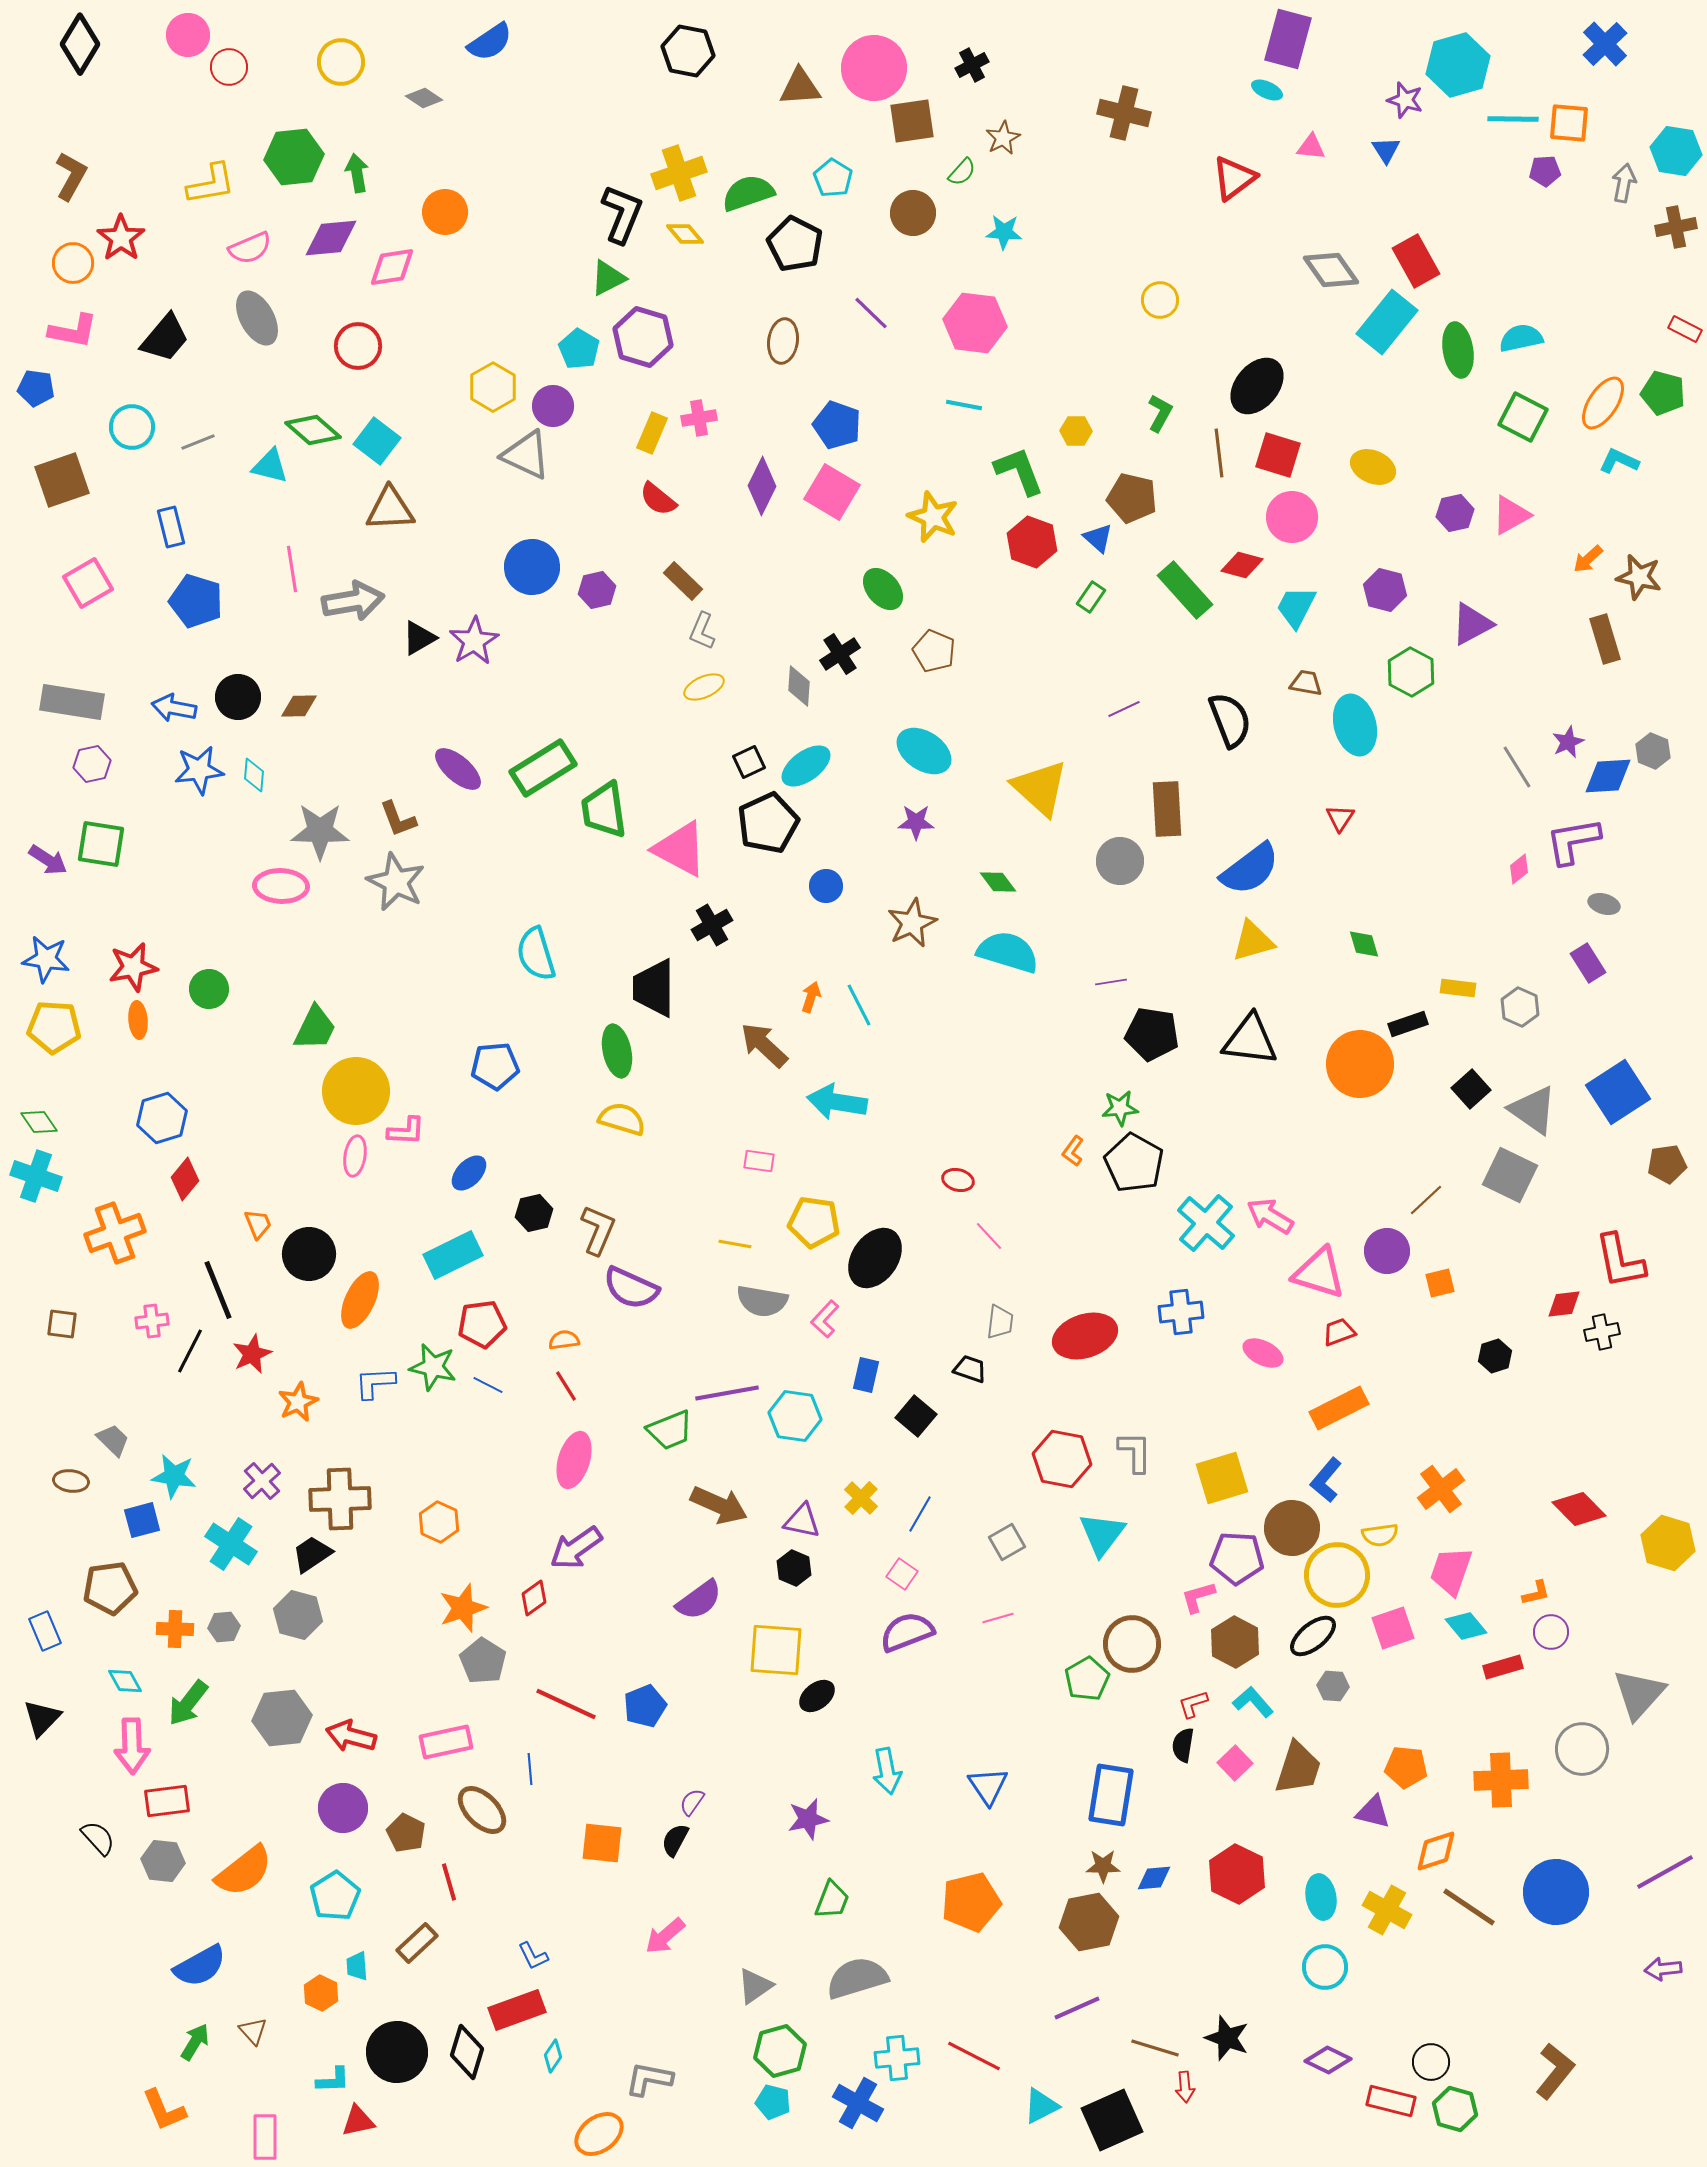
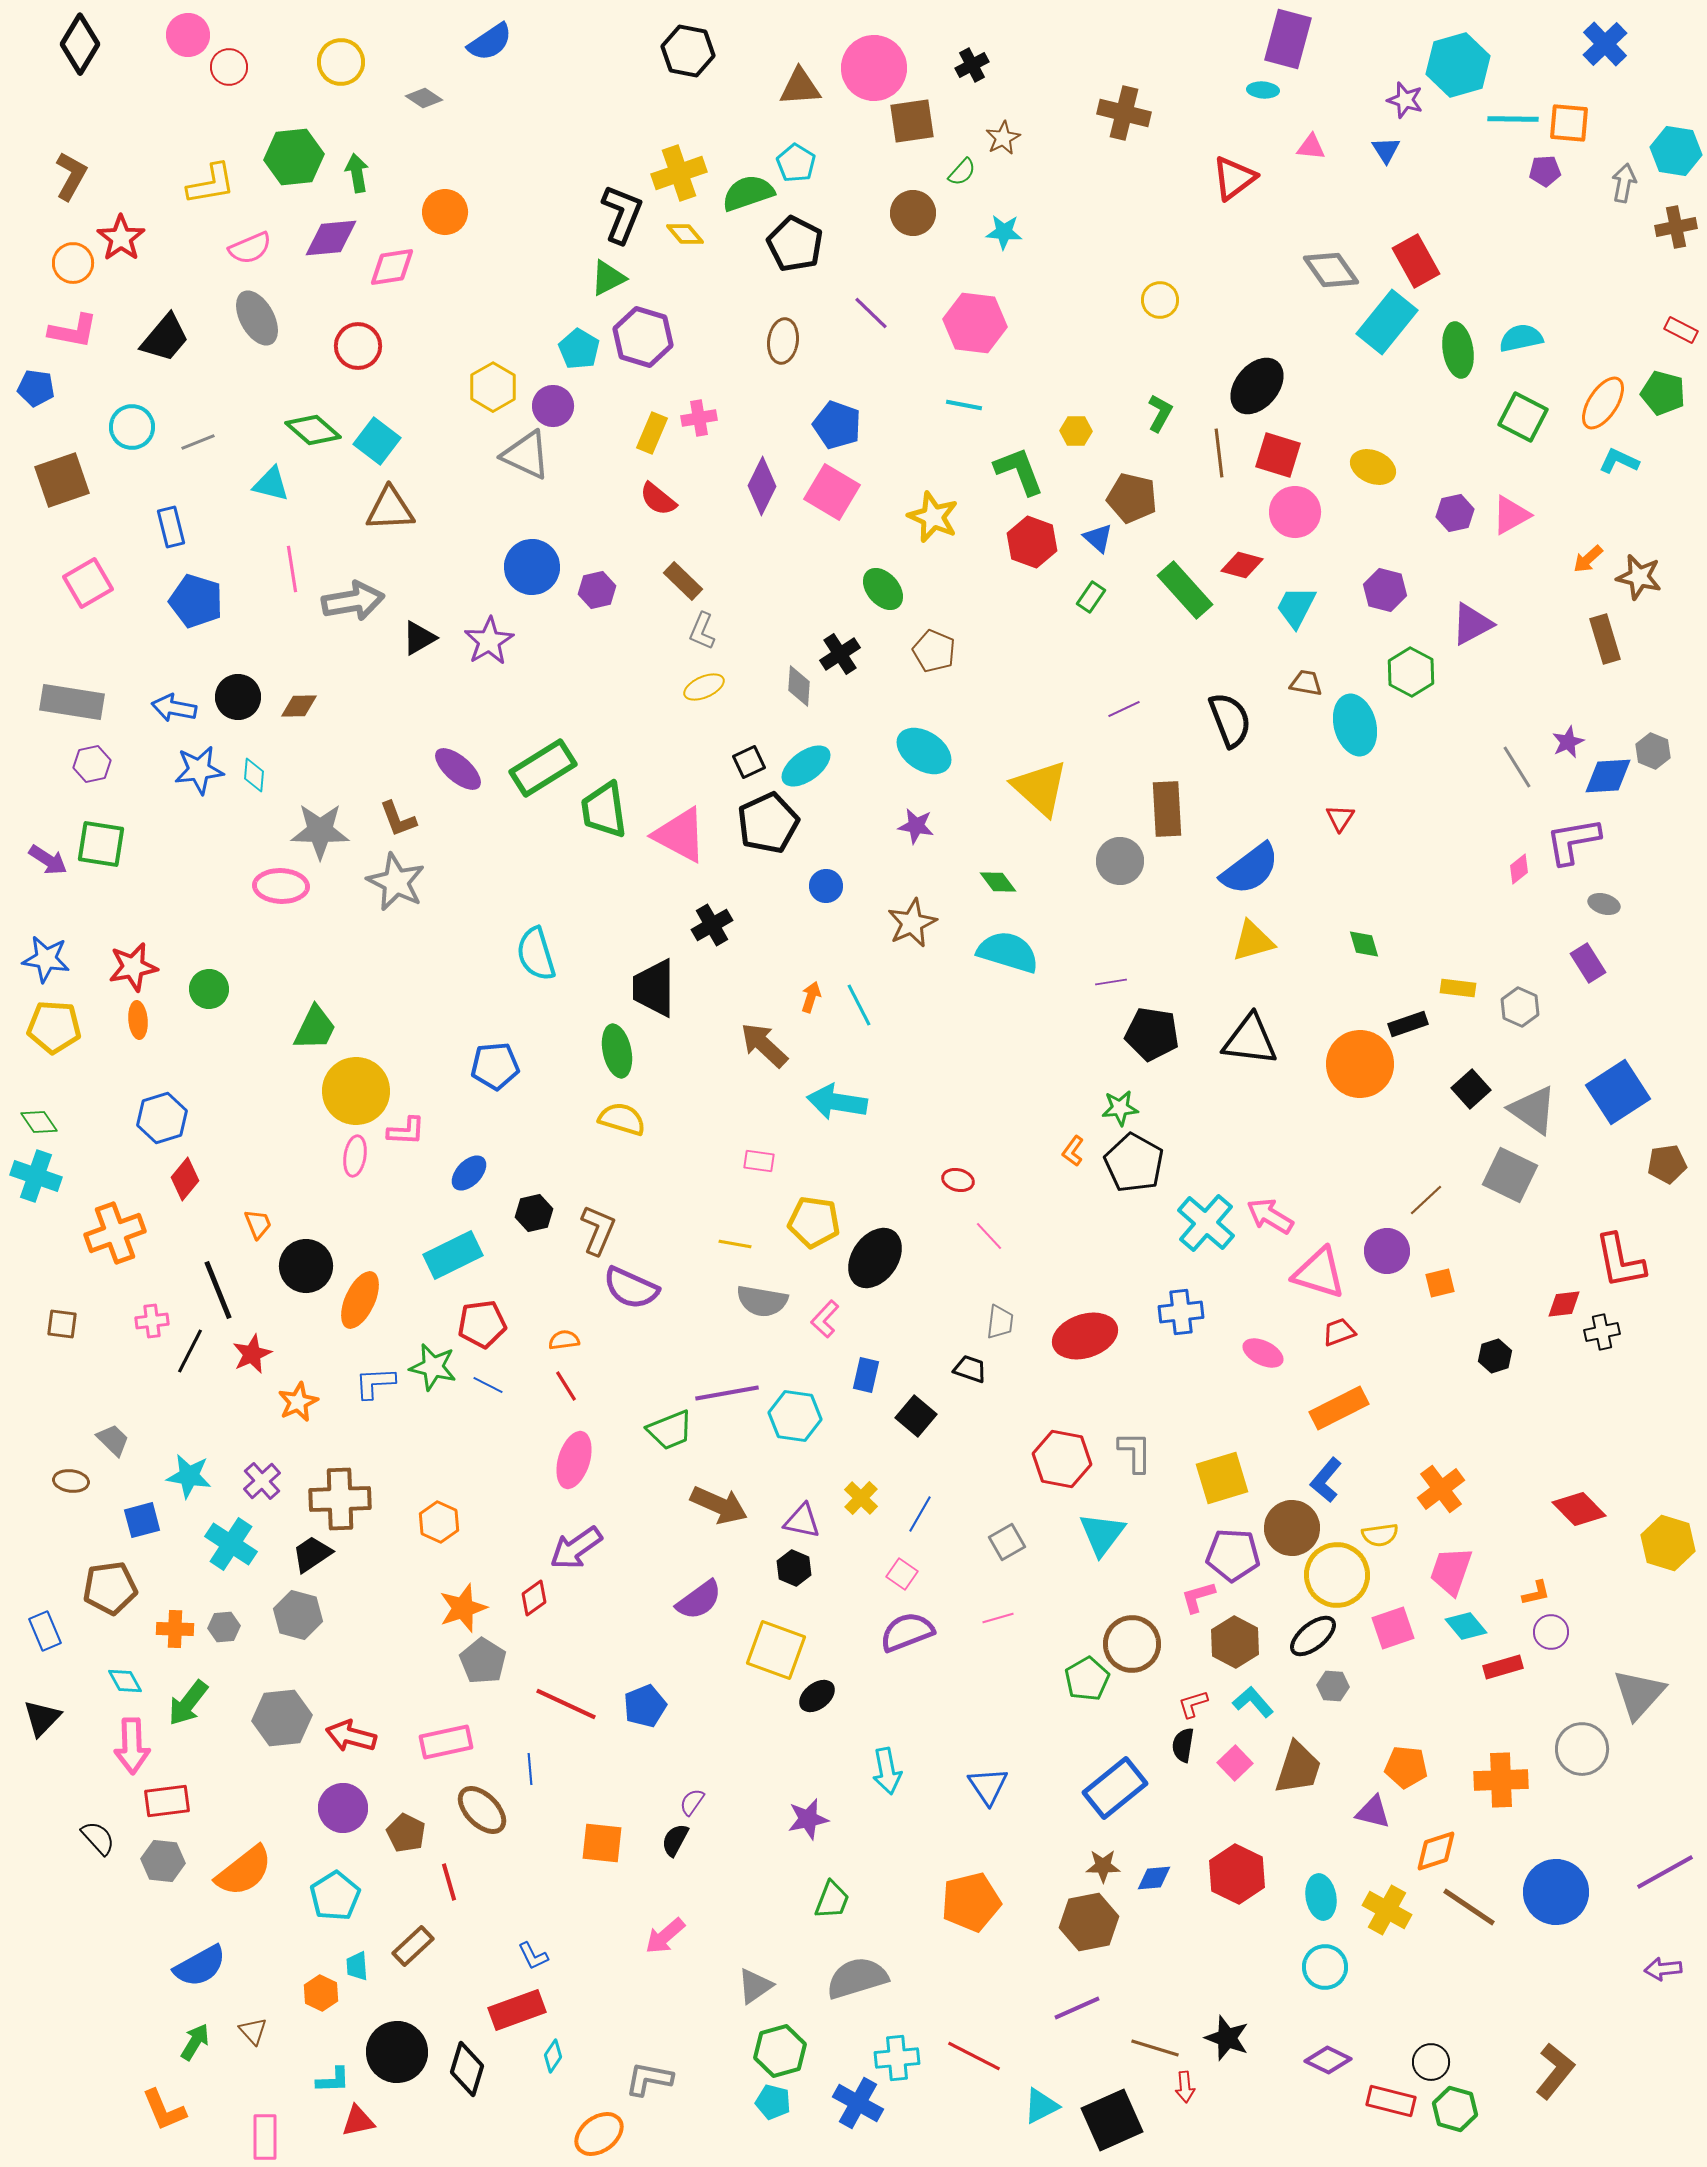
cyan ellipse at (1267, 90): moved 4 px left; rotated 20 degrees counterclockwise
cyan pentagon at (833, 178): moved 37 px left, 15 px up
red rectangle at (1685, 329): moved 4 px left, 1 px down
cyan triangle at (270, 466): moved 1 px right, 18 px down
pink circle at (1292, 517): moved 3 px right, 5 px up
purple star at (474, 641): moved 15 px right
purple star at (916, 822): moved 4 px down; rotated 9 degrees clockwise
pink triangle at (680, 849): moved 14 px up
black circle at (309, 1254): moved 3 px left, 12 px down
cyan star at (174, 1476): moved 15 px right
purple pentagon at (1237, 1558): moved 4 px left, 3 px up
yellow square at (776, 1650): rotated 16 degrees clockwise
blue rectangle at (1111, 1795): moved 4 px right, 7 px up; rotated 42 degrees clockwise
brown rectangle at (417, 1943): moved 4 px left, 3 px down
black diamond at (467, 2052): moved 17 px down
